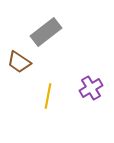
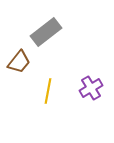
brown trapezoid: rotated 85 degrees counterclockwise
yellow line: moved 5 px up
